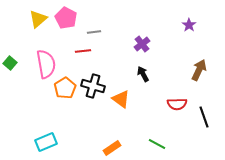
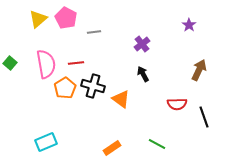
red line: moved 7 px left, 12 px down
